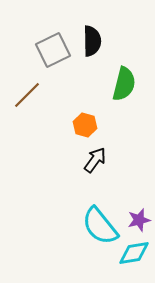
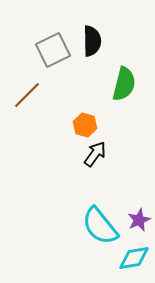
black arrow: moved 6 px up
purple star: rotated 10 degrees counterclockwise
cyan diamond: moved 5 px down
